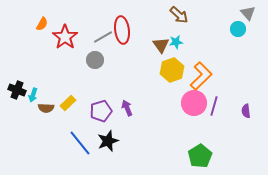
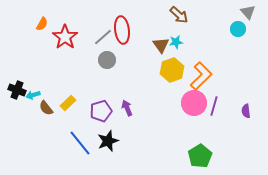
gray triangle: moved 1 px up
gray line: rotated 12 degrees counterclockwise
gray circle: moved 12 px right
cyan arrow: rotated 56 degrees clockwise
brown semicircle: rotated 49 degrees clockwise
